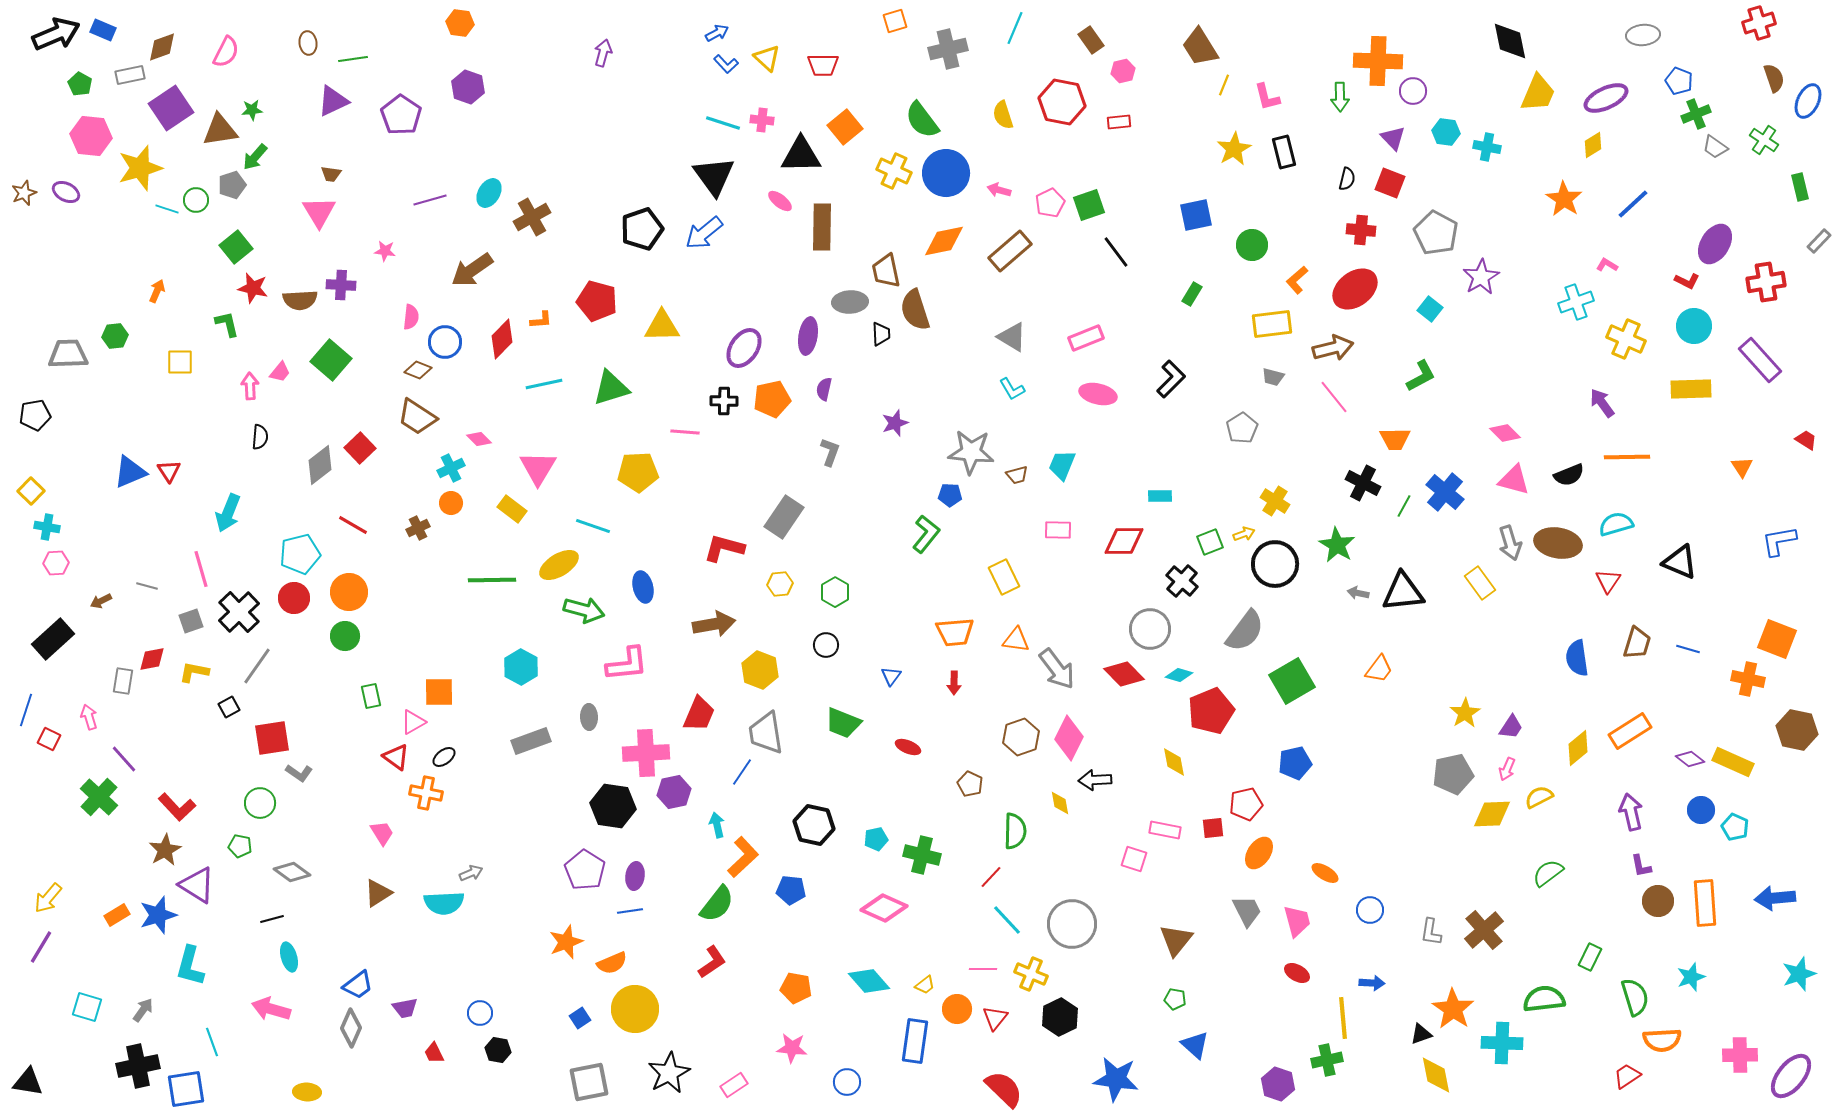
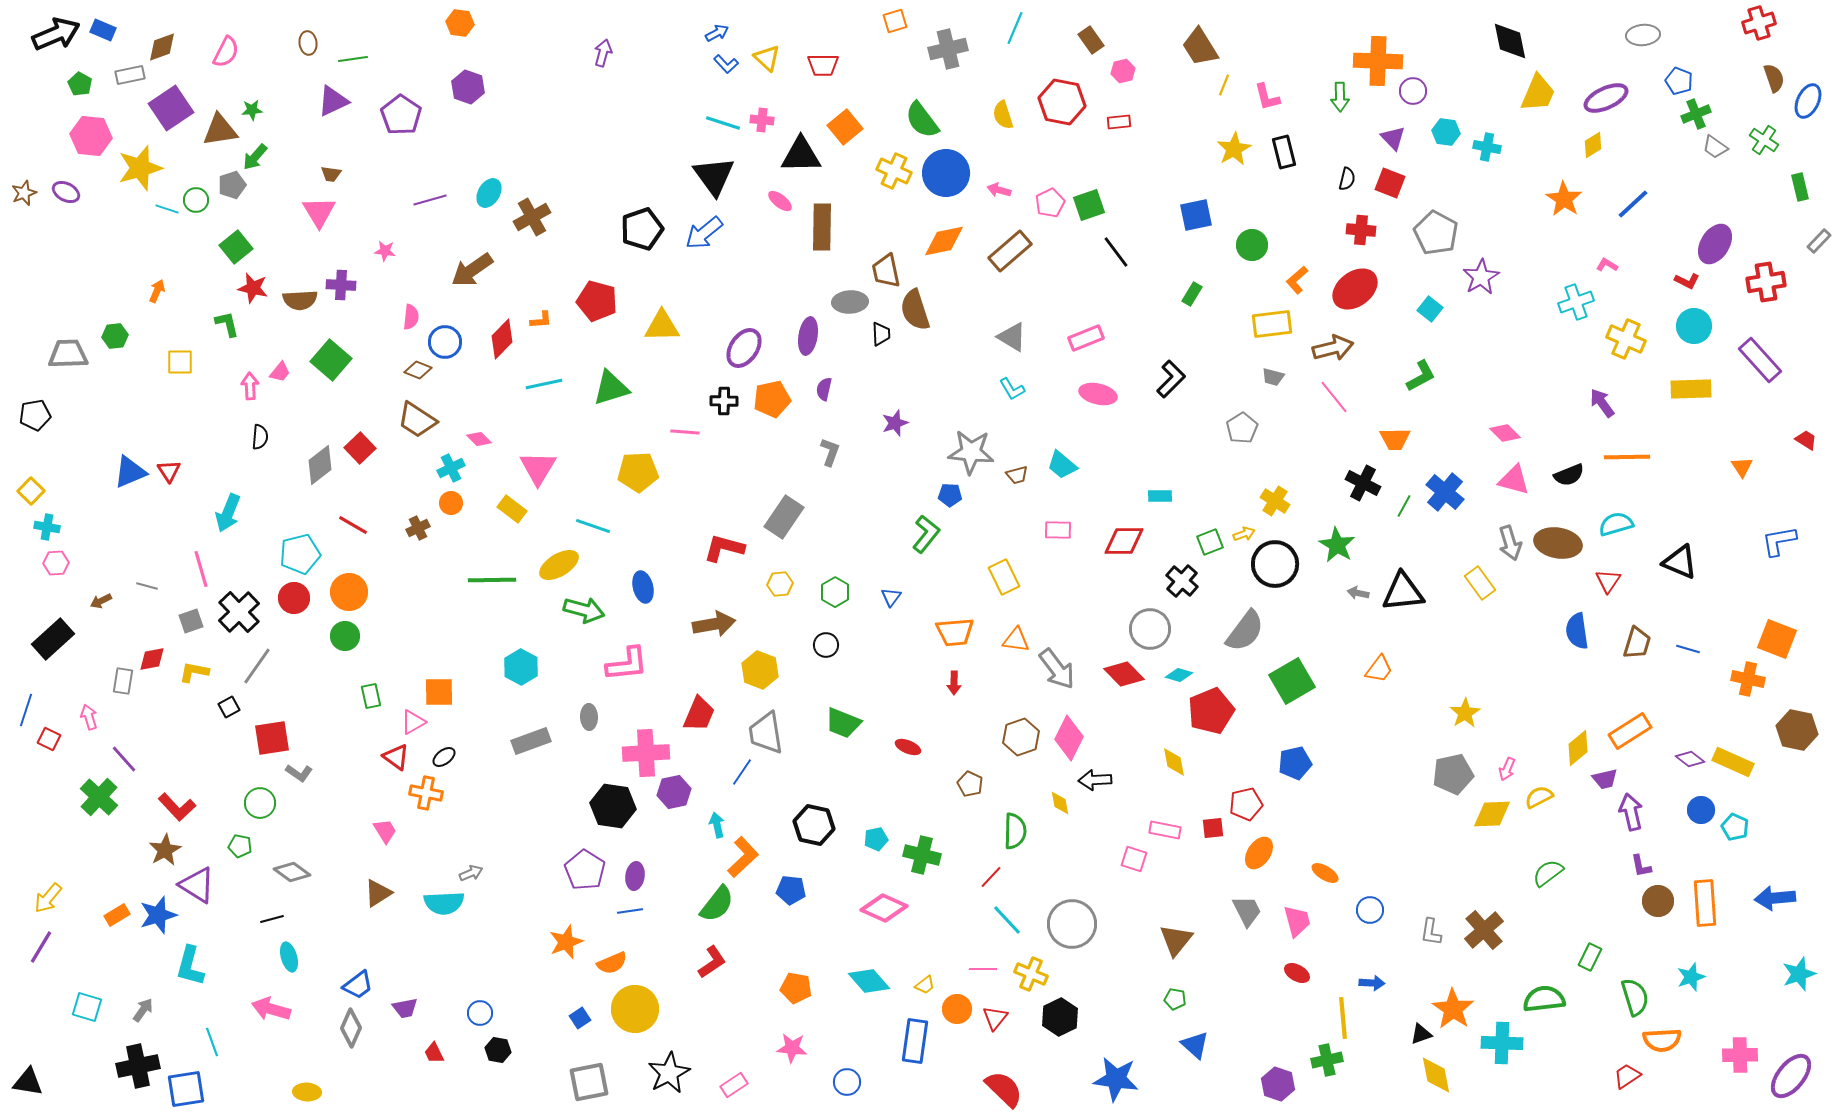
brown trapezoid at (417, 417): moved 3 px down
cyan trapezoid at (1062, 465): rotated 72 degrees counterclockwise
blue semicircle at (1577, 658): moved 27 px up
blue triangle at (891, 676): moved 79 px up
purple trapezoid at (1511, 727): moved 94 px right, 52 px down; rotated 44 degrees clockwise
pink trapezoid at (382, 833): moved 3 px right, 2 px up
